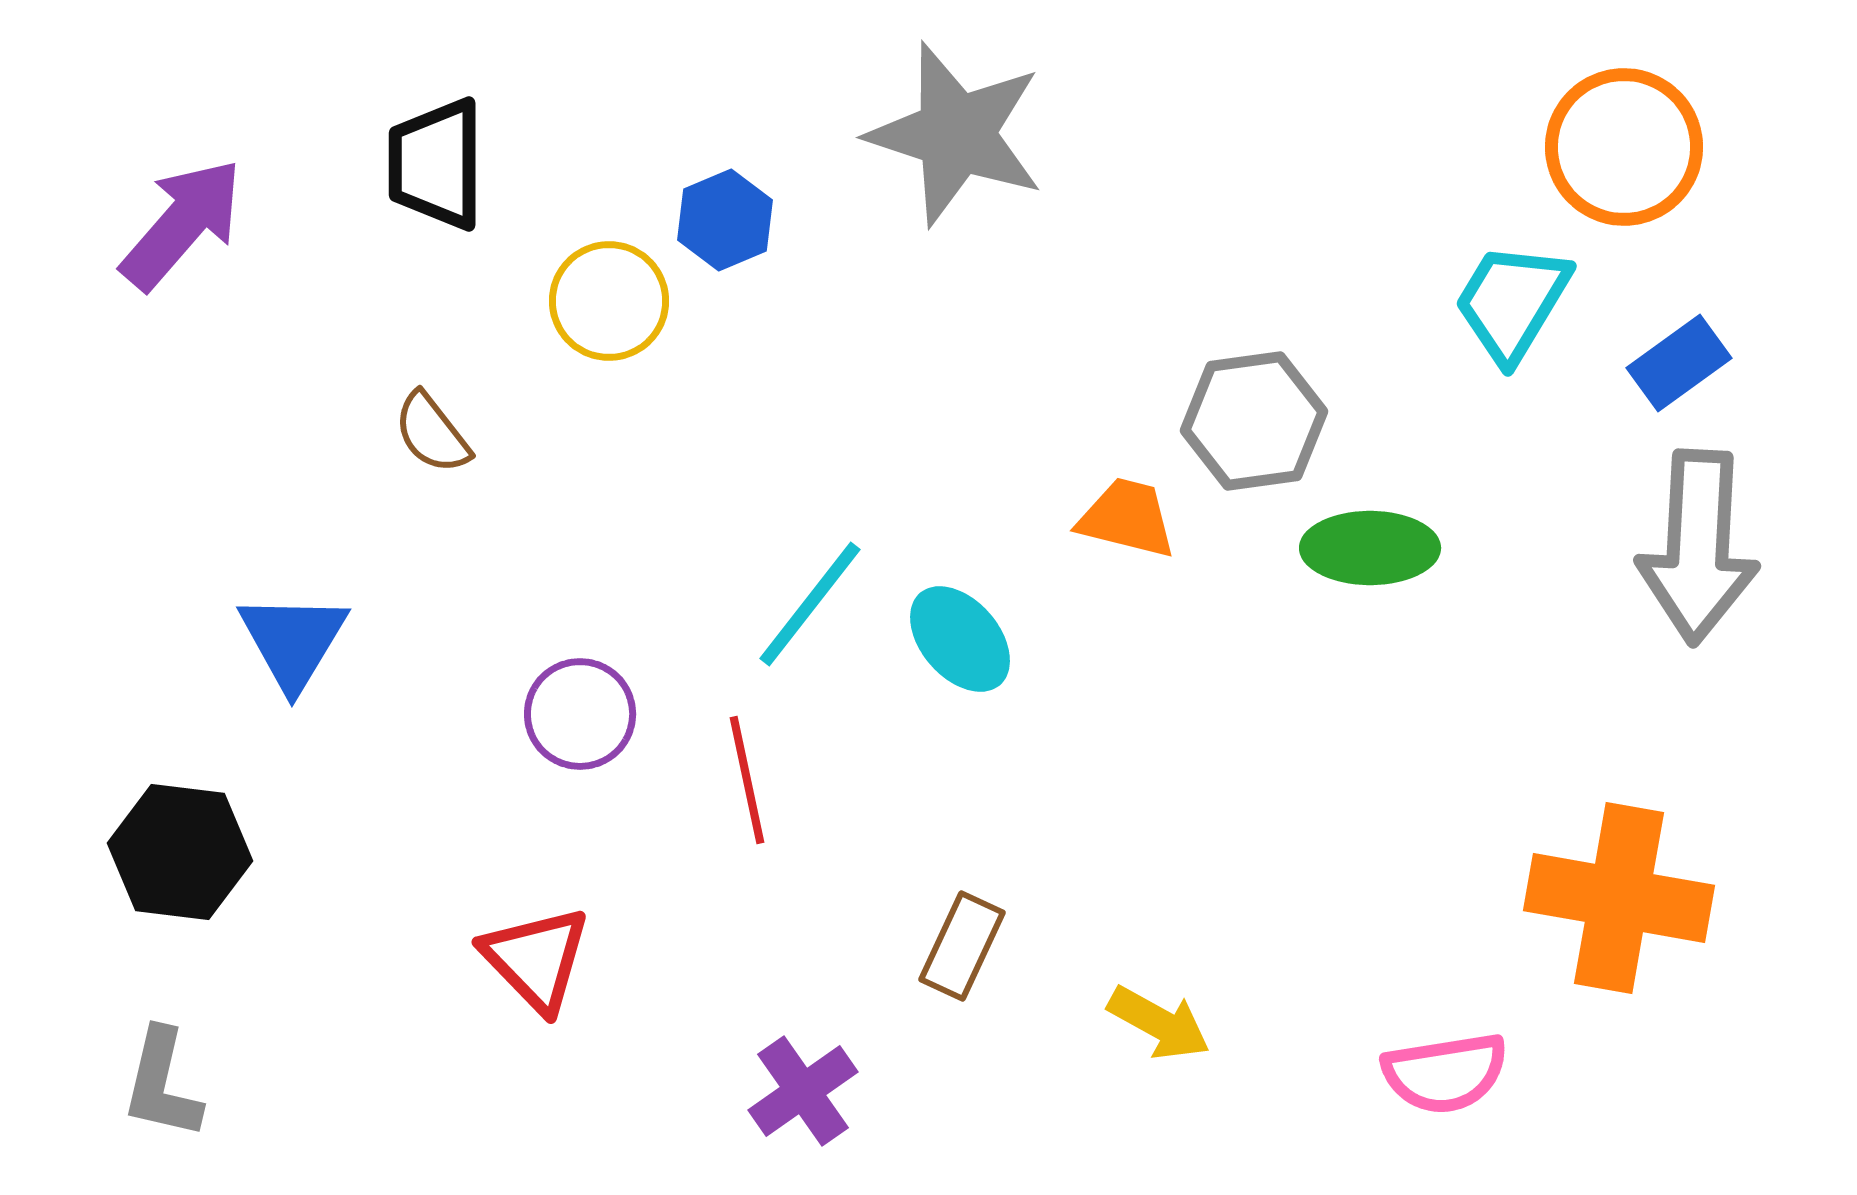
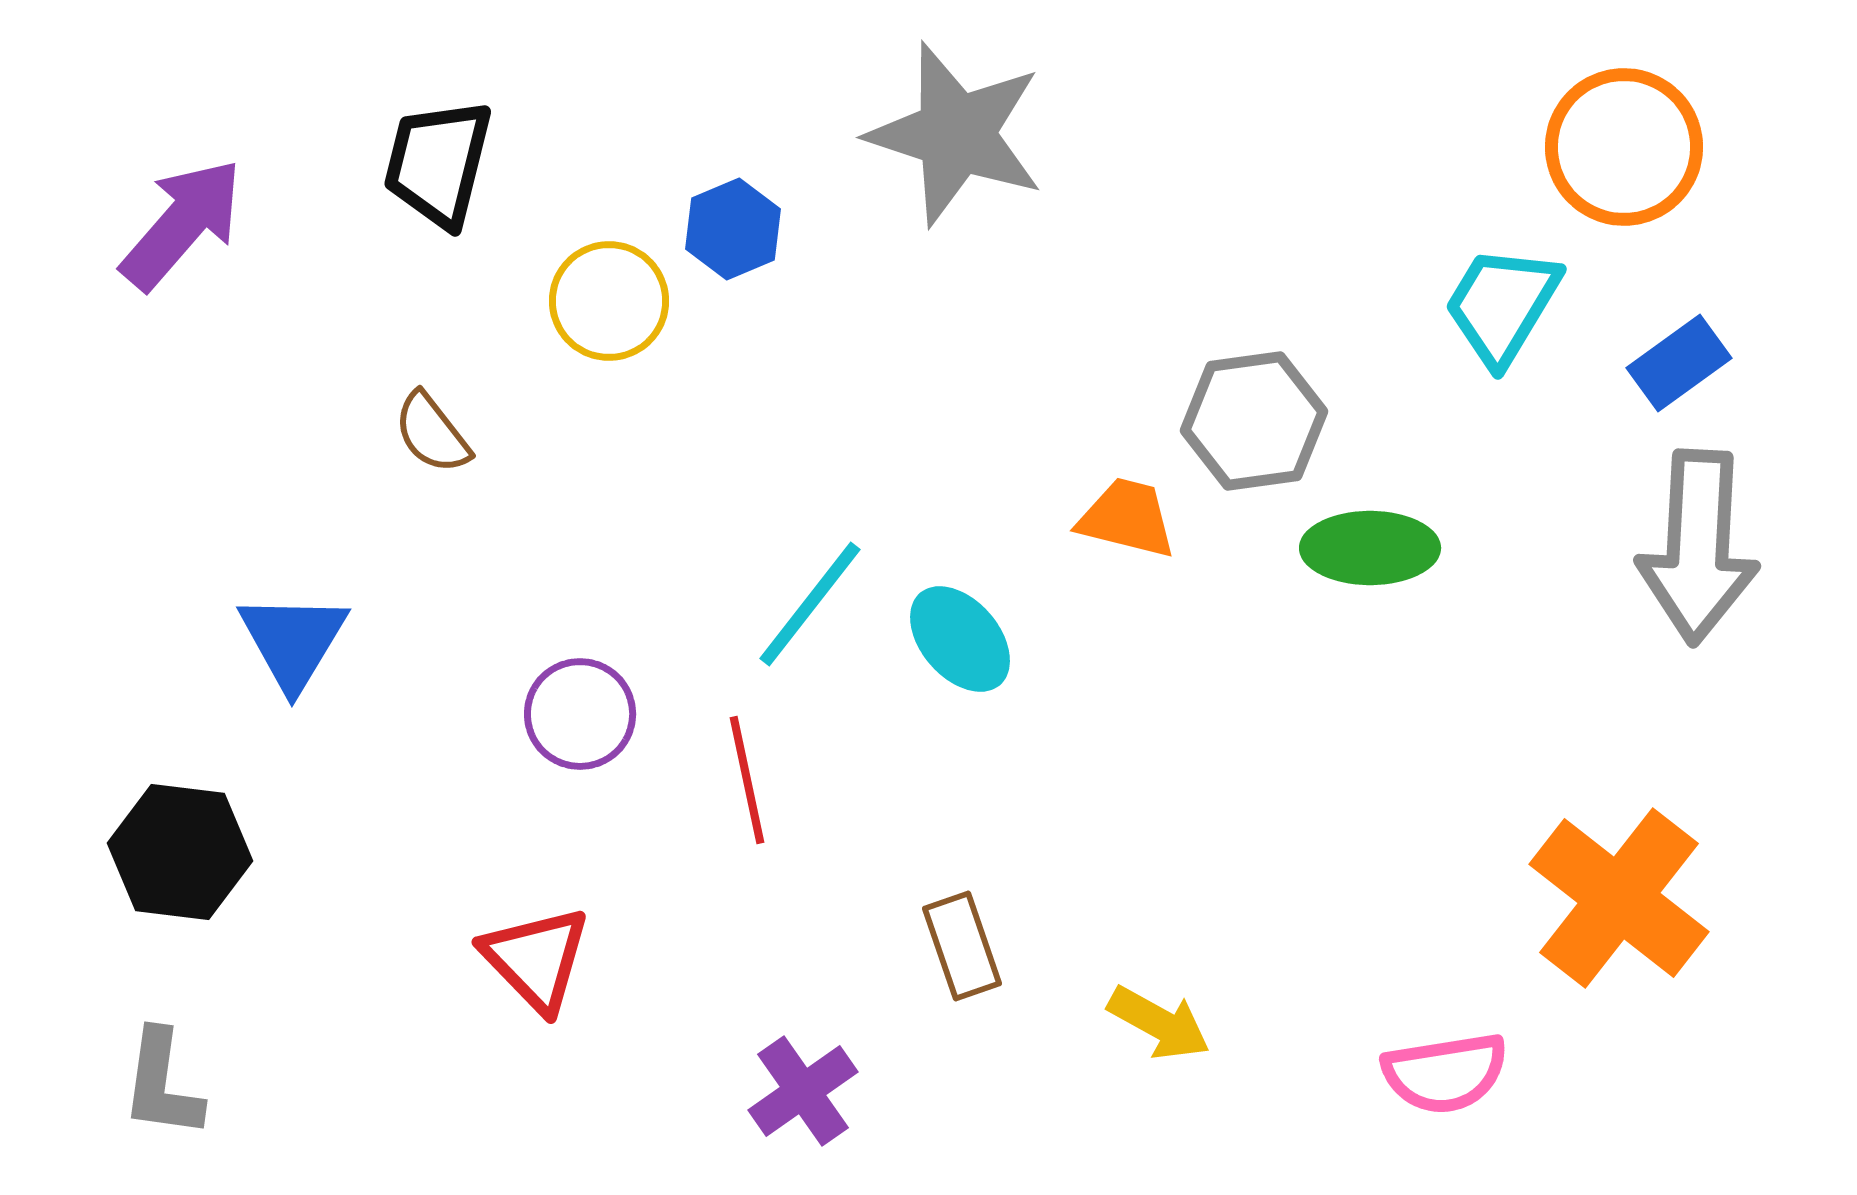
black trapezoid: moved 2 px right, 1 px up; rotated 14 degrees clockwise
blue hexagon: moved 8 px right, 9 px down
cyan trapezoid: moved 10 px left, 3 px down
orange cross: rotated 28 degrees clockwise
brown rectangle: rotated 44 degrees counterclockwise
gray L-shape: rotated 5 degrees counterclockwise
